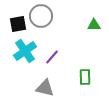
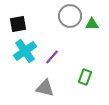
gray circle: moved 29 px right
green triangle: moved 2 px left, 1 px up
green rectangle: rotated 21 degrees clockwise
